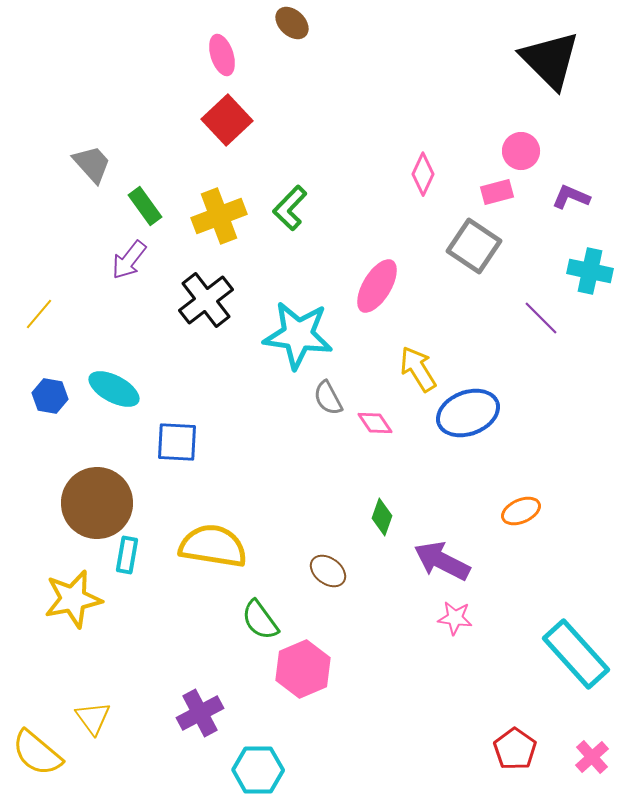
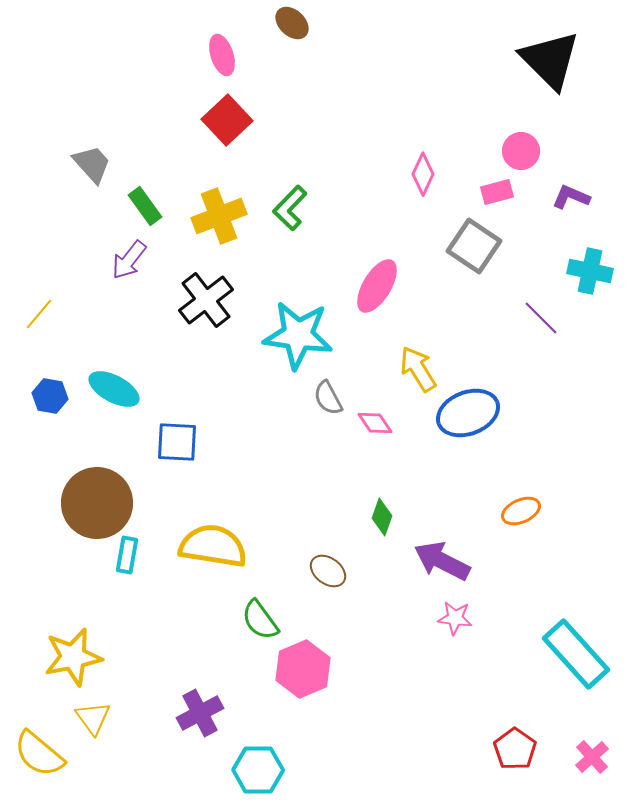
yellow star at (73, 599): moved 58 px down
yellow semicircle at (37, 753): moved 2 px right, 1 px down
